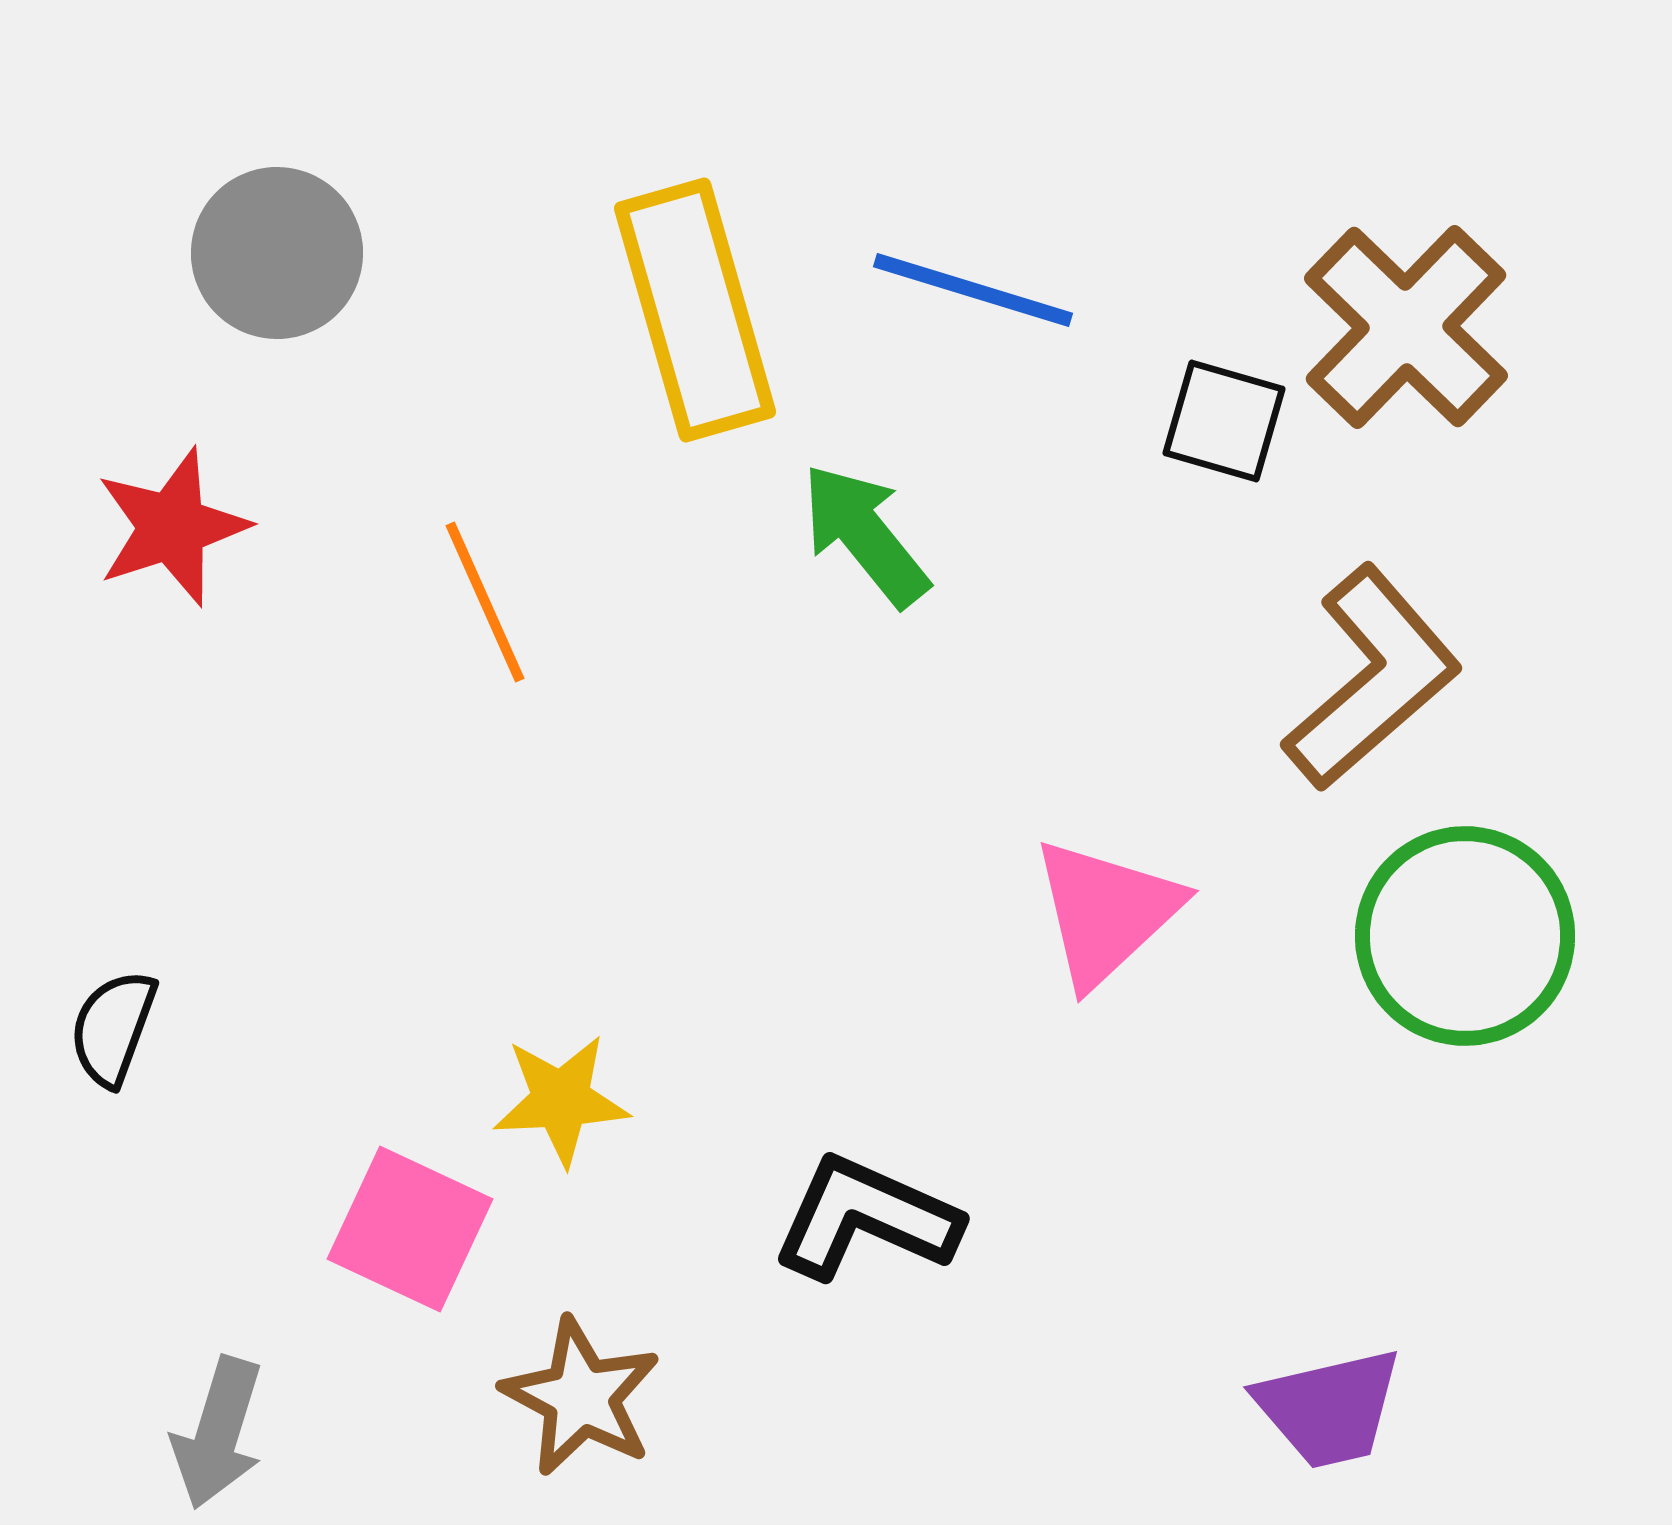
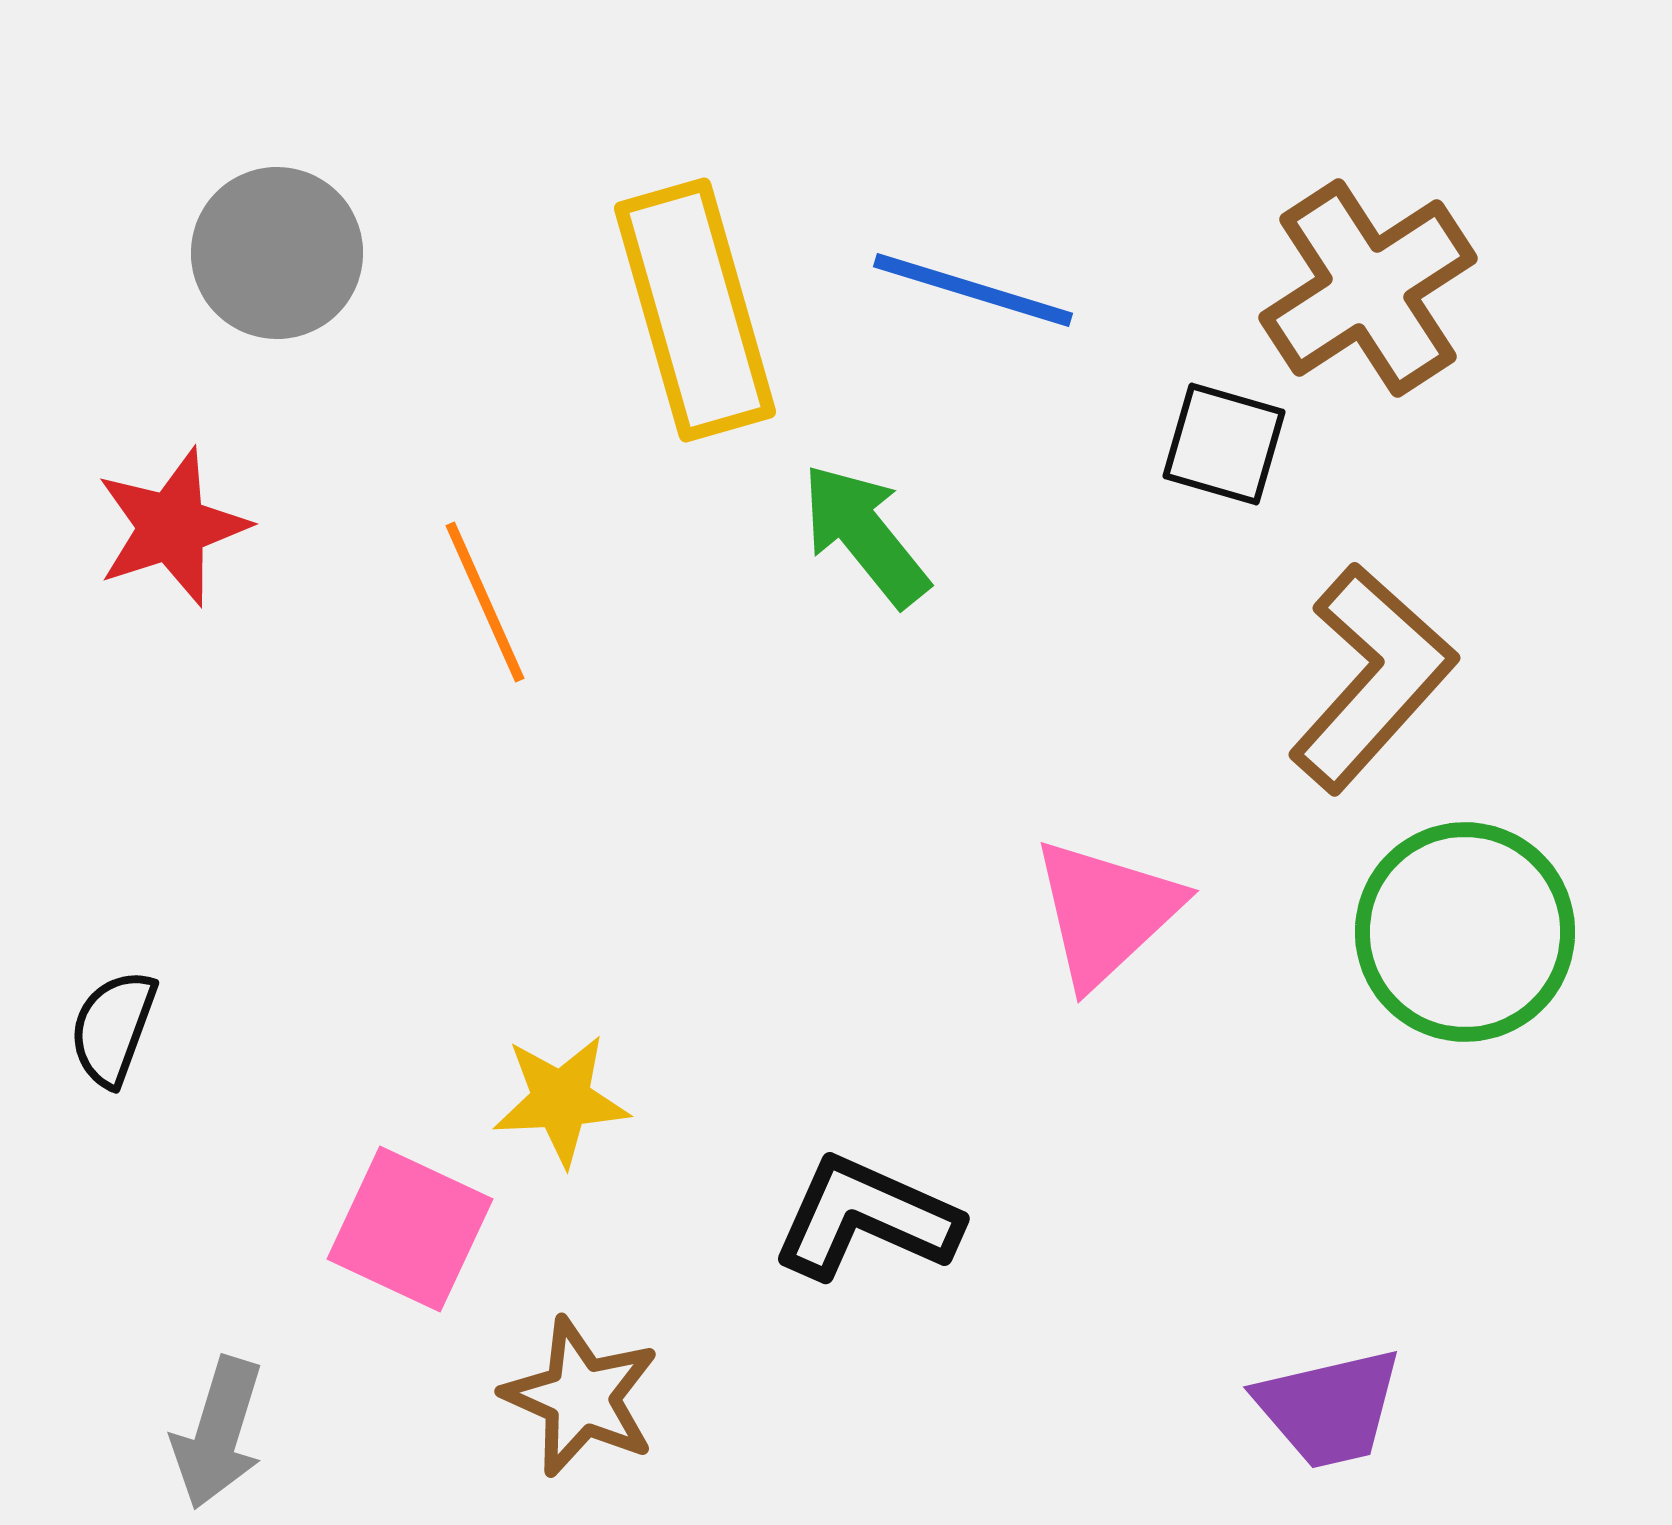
brown cross: moved 38 px left, 39 px up; rotated 13 degrees clockwise
black square: moved 23 px down
brown L-shape: rotated 7 degrees counterclockwise
green circle: moved 4 px up
brown star: rotated 4 degrees counterclockwise
